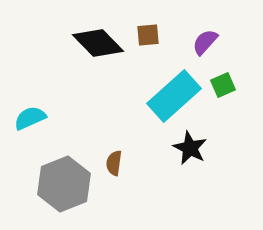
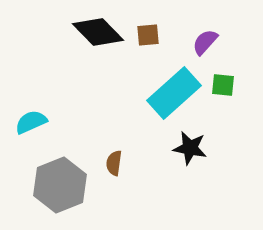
black diamond: moved 11 px up
green square: rotated 30 degrees clockwise
cyan rectangle: moved 3 px up
cyan semicircle: moved 1 px right, 4 px down
black star: rotated 16 degrees counterclockwise
gray hexagon: moved 4 px left, 1 px down
